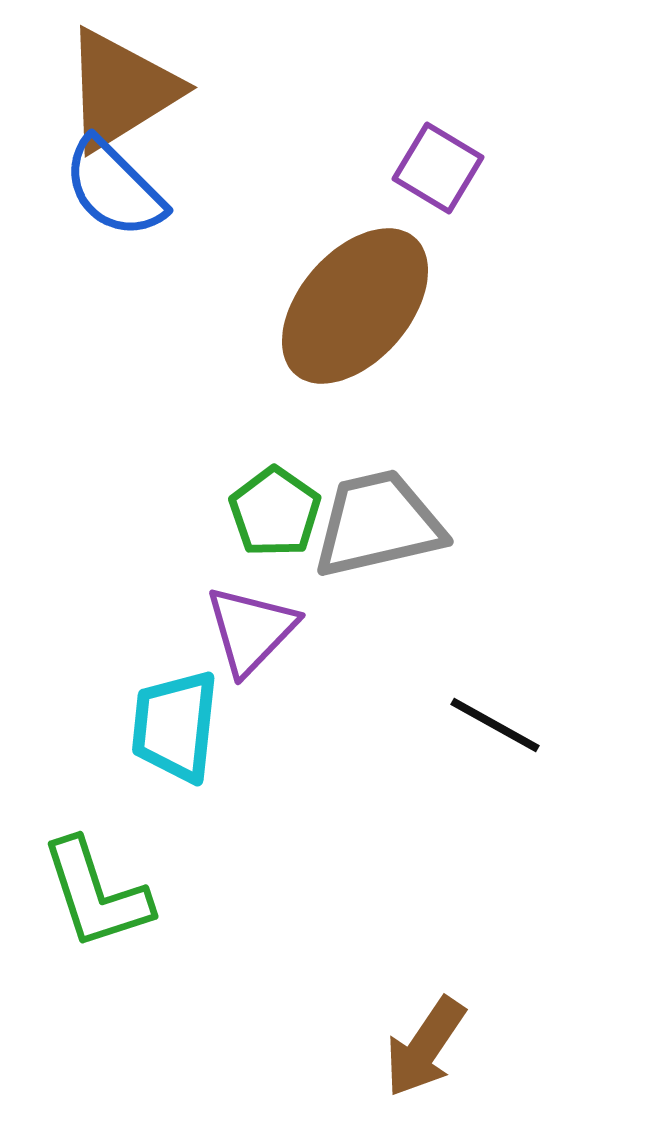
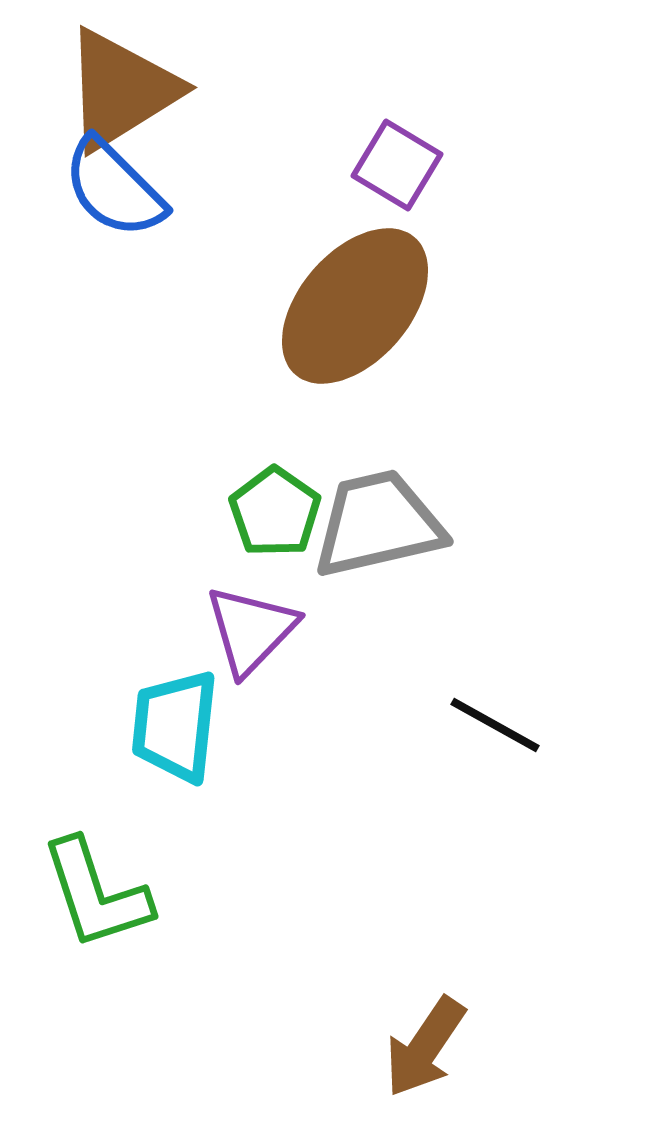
purple square: moved 41 px left, 3 px up
